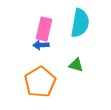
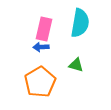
blue arrow: moved 2 px down
